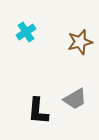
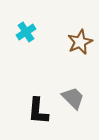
brown star: rotated 10 degrees counterclockwise
gray trapezoid: moved 2 px left, 1 px up; rotated 105 degrees counterclockwise
